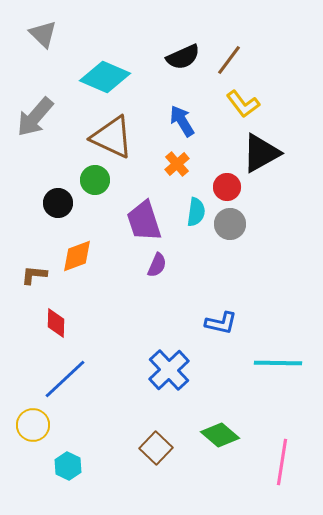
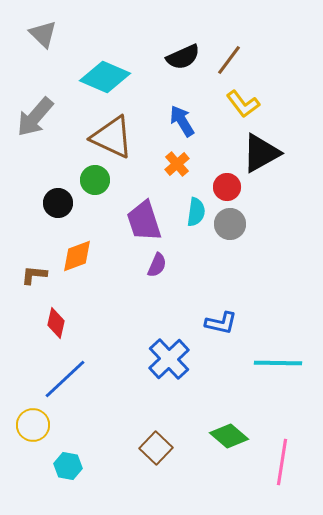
red diamond: rotated 12 degrees clockwise
blue cross: moved 11 px up
green diamond: moved 9 px right, 1 px down
cyan hexagon: rotated 16 degrees counterclockwise
